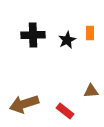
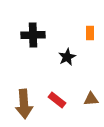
black star: moved 17 px down
brown triangle: moved 8 px down
brown arrow: rotated 76 degrees counterclockwise
red rectangle: moved 8 px left, 11 px up
